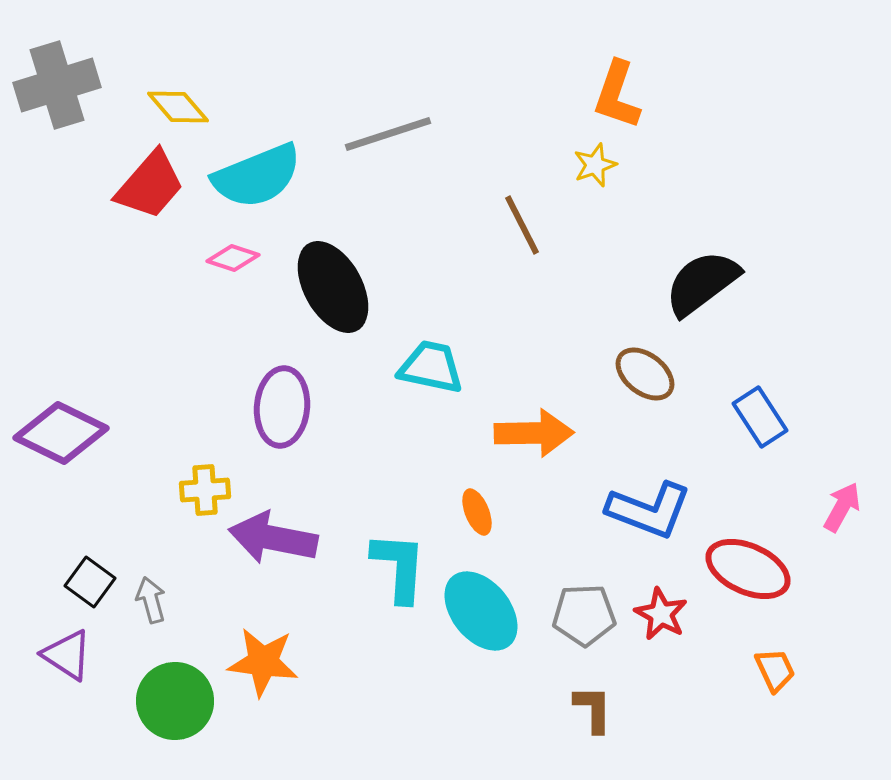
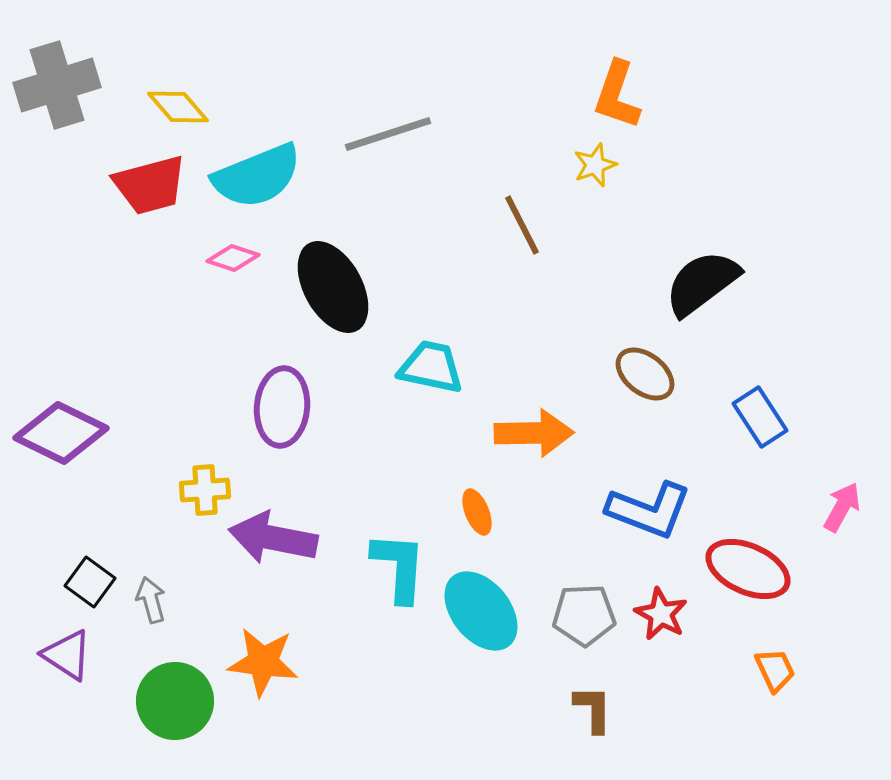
red trapezoid: rotated 34 degrees clockwise
